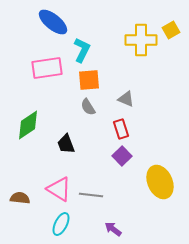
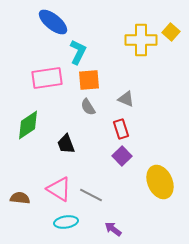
yellow square: moved 2 px down; rotated 18 degrees counterclockwise
cyan L-shape: moved 4 px left, 2 px down
pink rectangle: moved 10 px down
gray line: rotated 20 degrees clockwise
cyan ellipse: moved 5 px right, 2 px up; rotated 55 degrees clockwise
